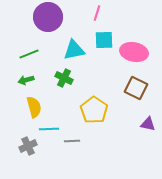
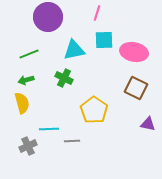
yellow semicircle: moved 12 px left, 4 px up
